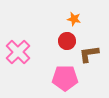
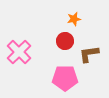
orange star: rotated 24 degrees counterclockwise
red circle: moved 2 px left
pink cross: moved 1 px right
